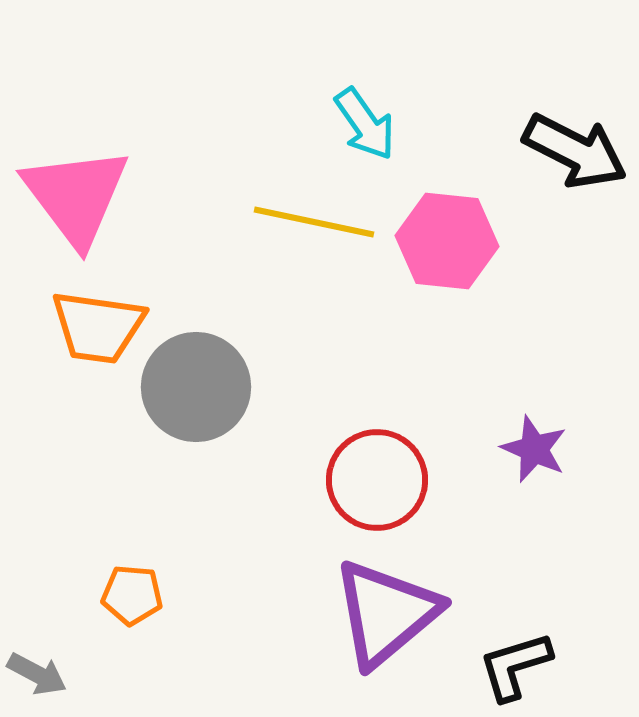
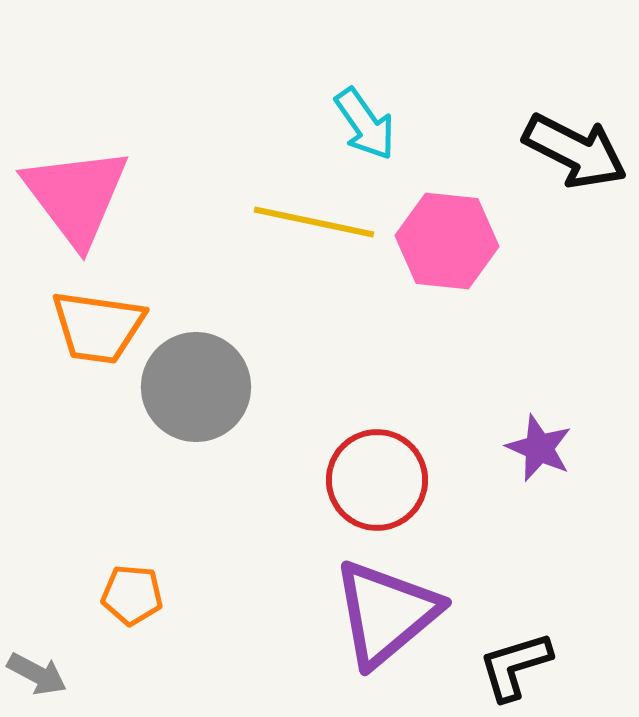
purple star: moved 5 px right, 1 px up
